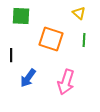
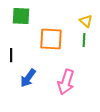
yellow triangle: moved 7 px right, 8 px down
orange square: rotated 15 degrees counterclockwise
